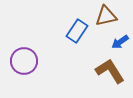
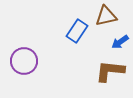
brown L-shape: rotated 52 degrees counterclockwise
